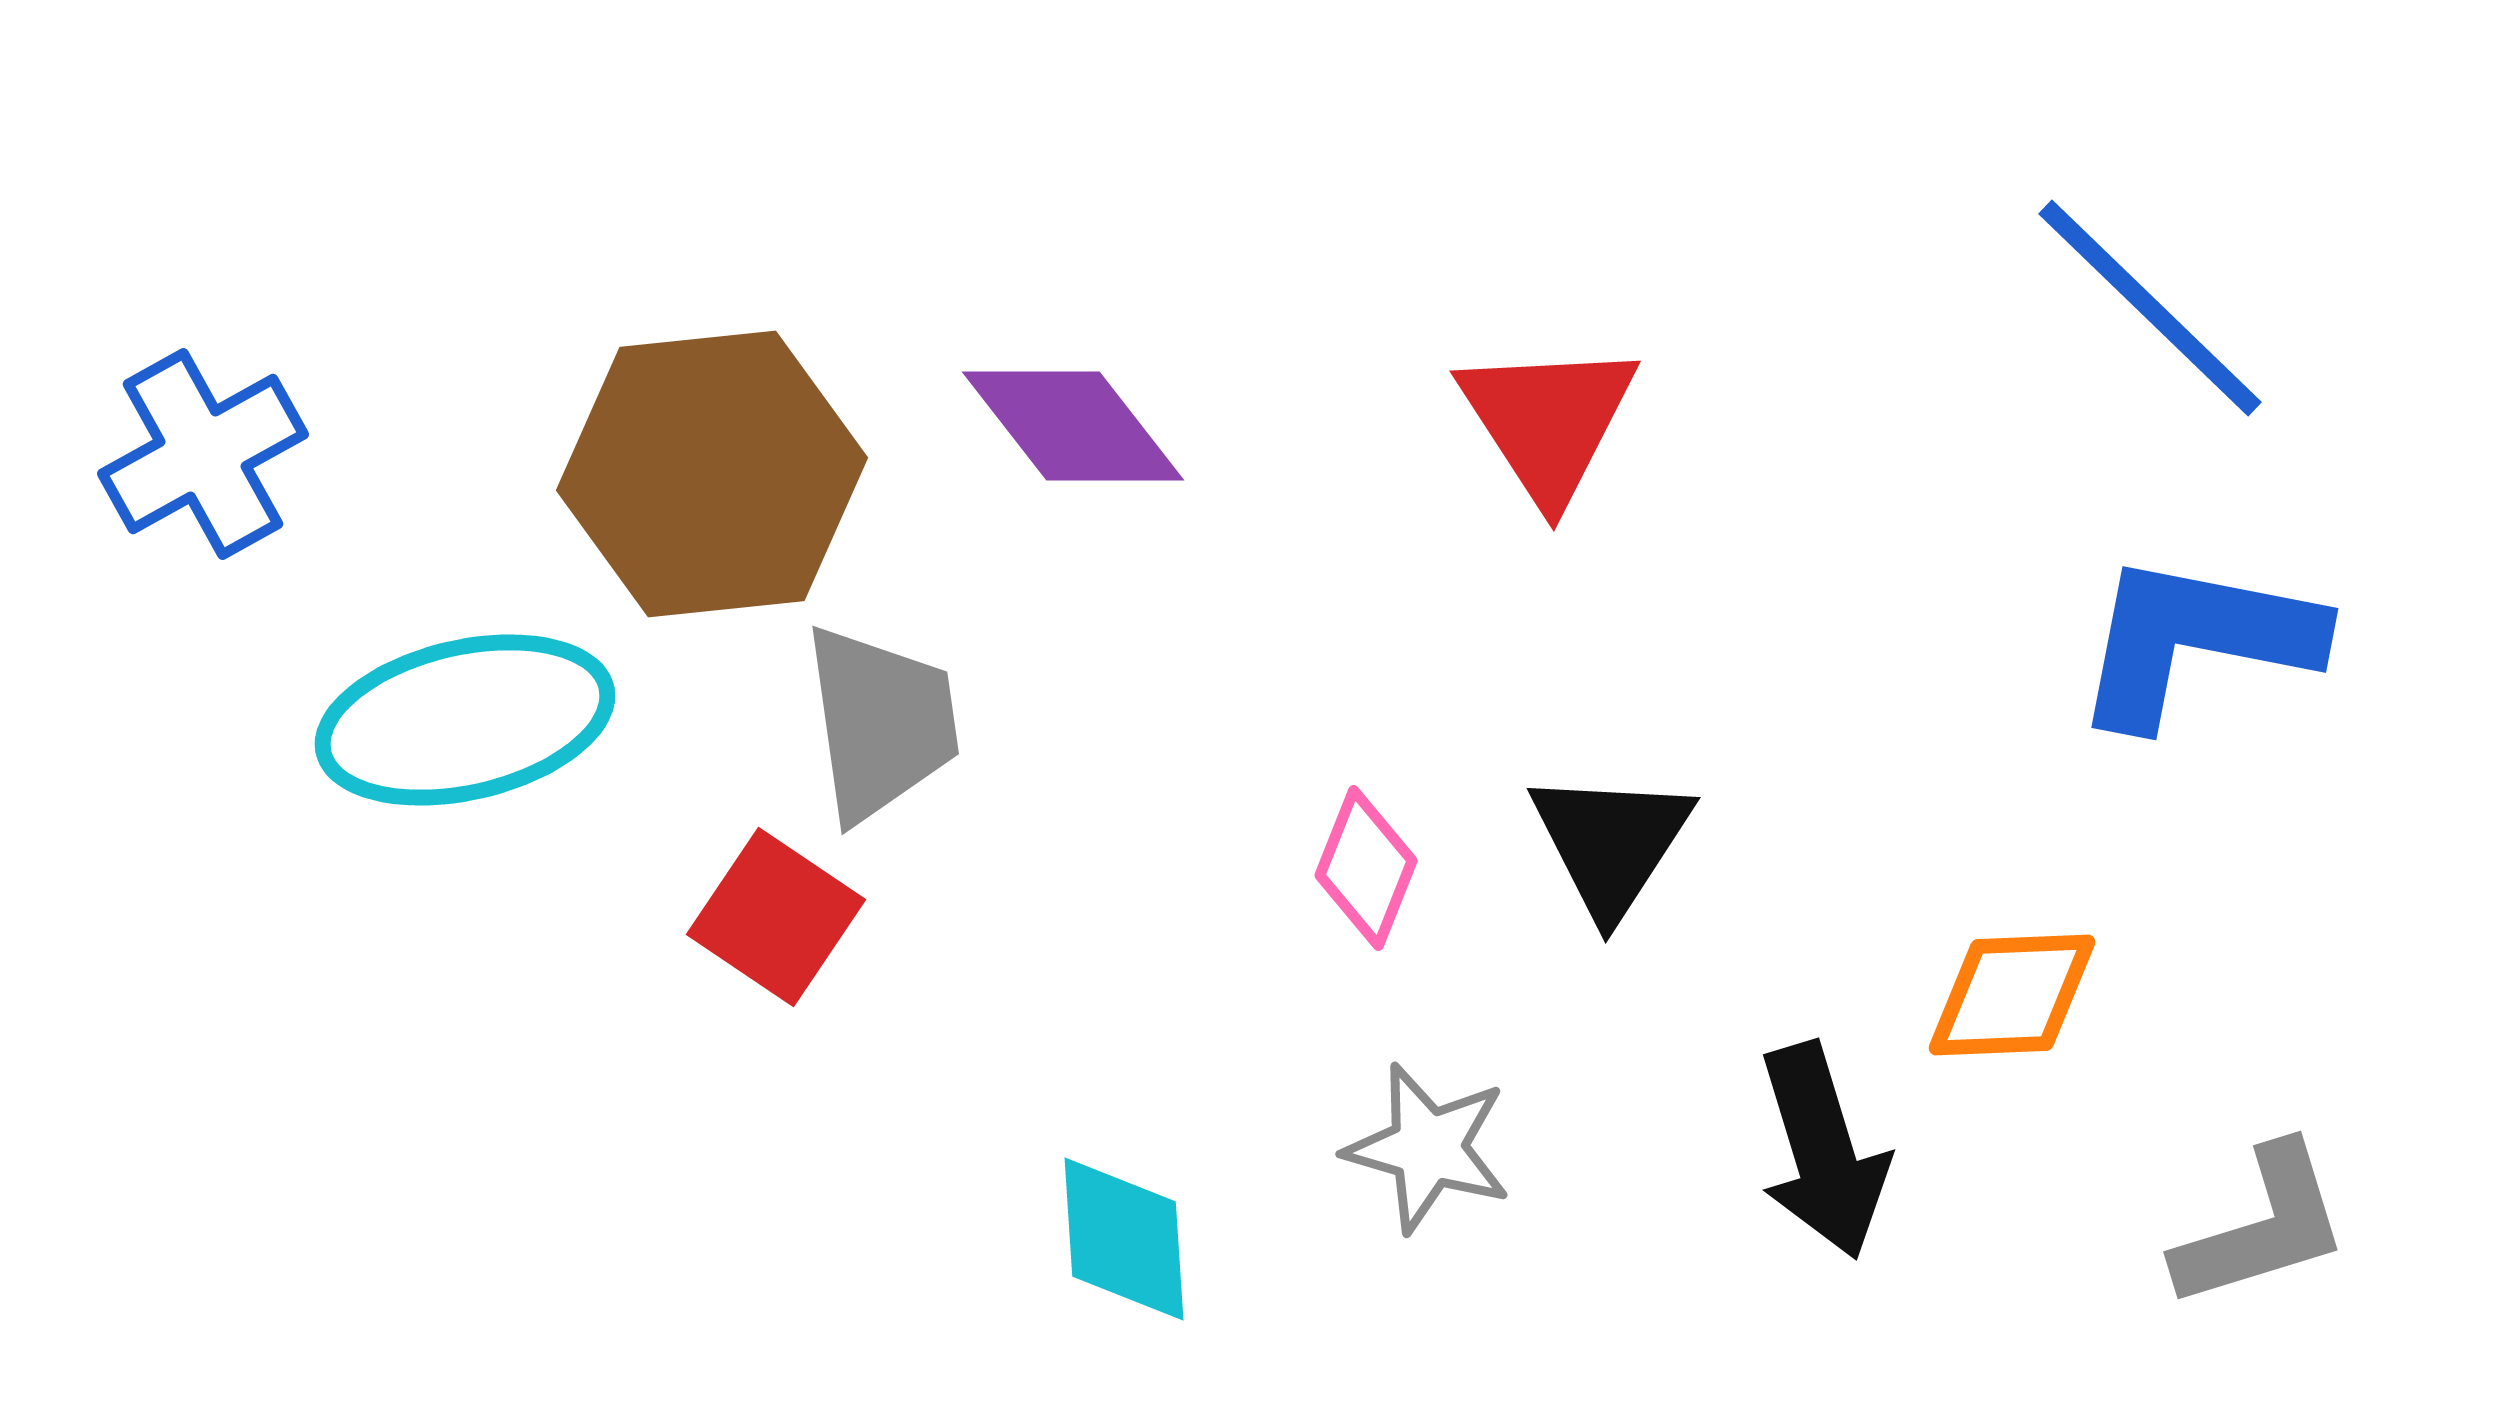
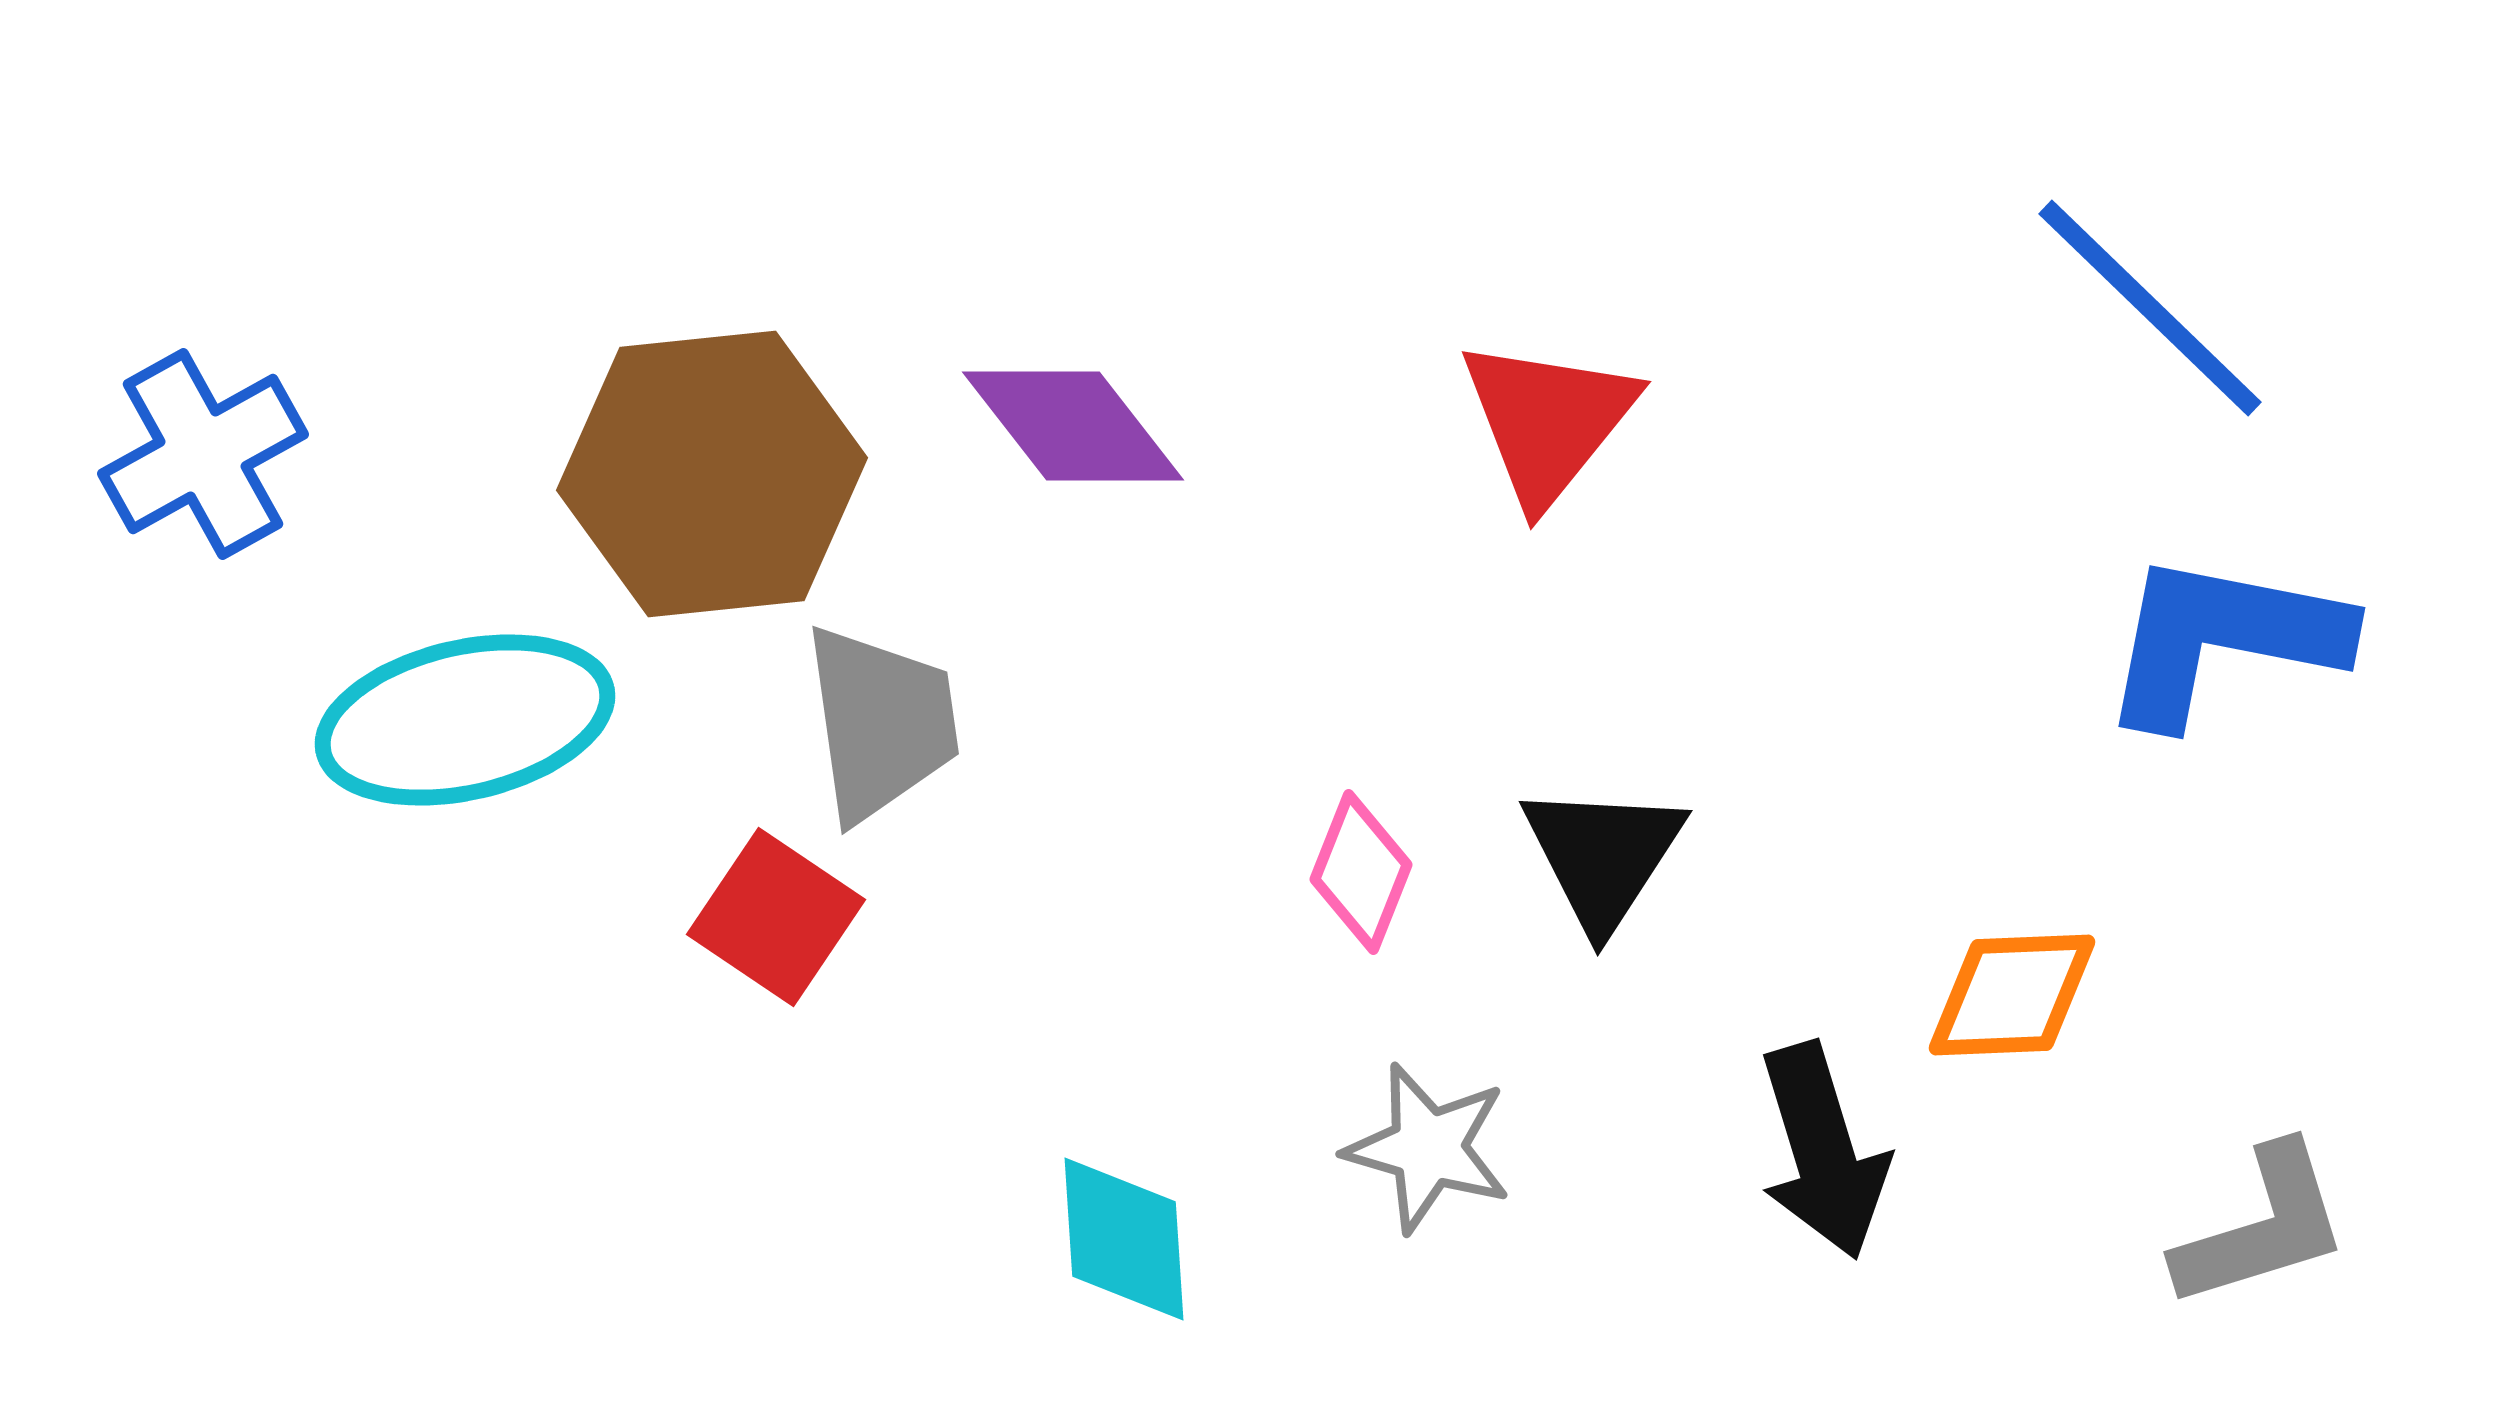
red triangle: rotated 12 degrees clockwise
blue L-shape: moved 27 px right, 1 px up
black triangle: moved 8 px left, 13 px down
pink diamond: moved 5 px left, 4 px down
